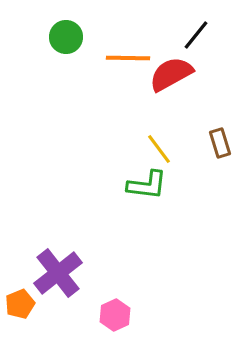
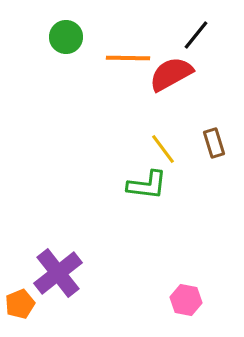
brown rectangle: moved 6 px left
yellow line: moved 4 px right
pink hexagon: moved 71 px right, 15 px up; rotated 24 degrees counterclockwise
